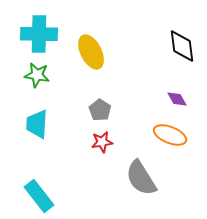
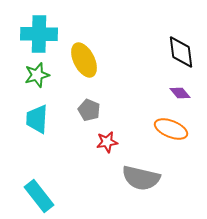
black diamond: moved 1 px left, 6 px down
yellow ellipse: moved 7 px left, 8 px down
green star: rotated 25 degrees counterclockwise
purple diamond: moved 3 px right, 6 px up; rotated 10 degrees counterclockwise
gray pentagon: moved 11 px left; rotated 10 degrees counterclockwise
cyan trapezoid: moved 5 px up
orange ellipse: moved 1 px right, 6 px up
red star: moved 5 px right
gray semicircle: rotated 45 degrees counterclockwise
